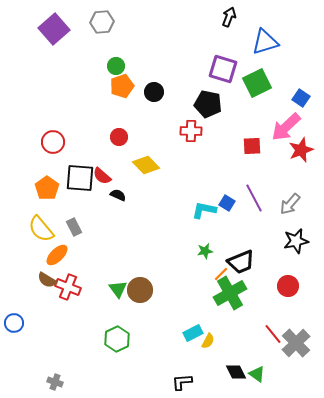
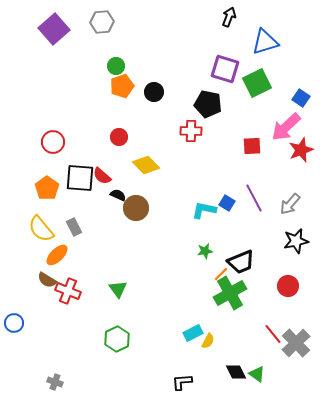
purple square at (223, 69): moved 2 px right
red cross at (68, 287): moved 4 px down
brown circle at (140, 290): moved 4 px left, 82 px up
